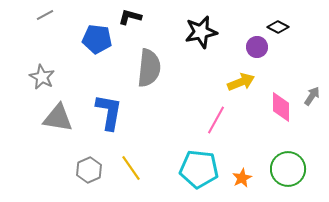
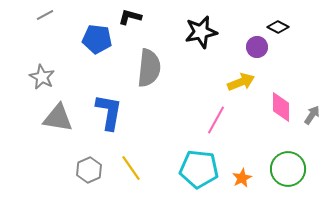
gray arrow: moved 19 px down
